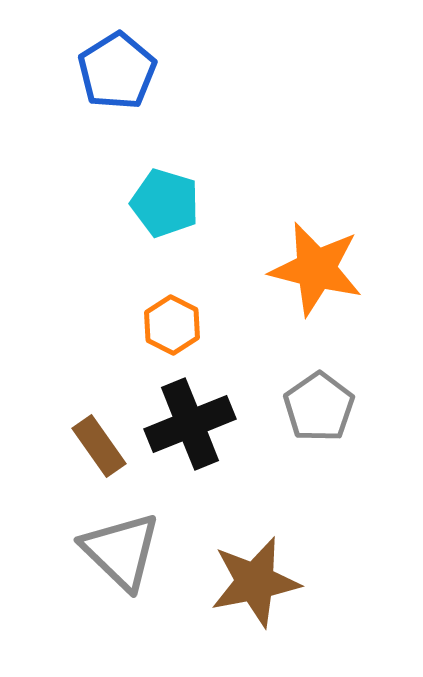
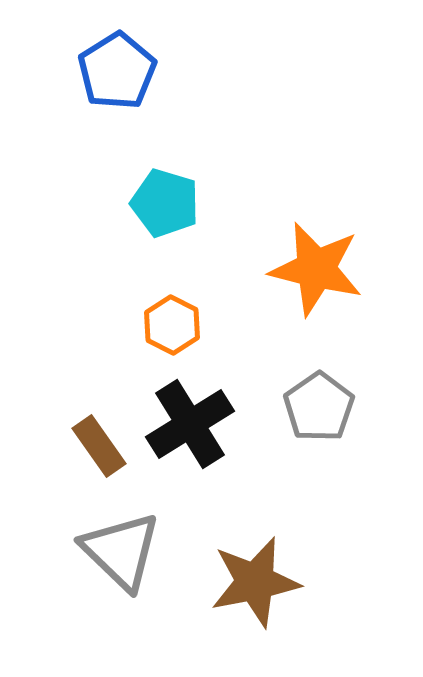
black cross: rotated 10 degrees counterclockwise
